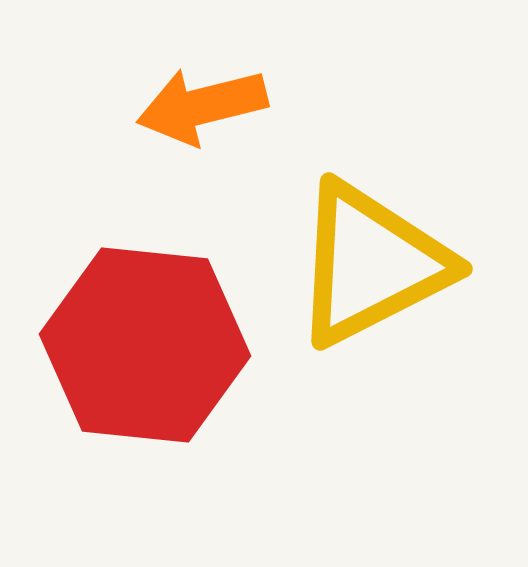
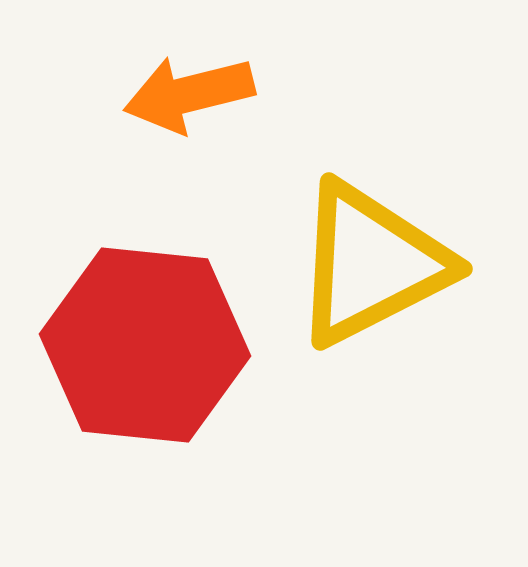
orange arrow: moved 13 px left, 12 px up
